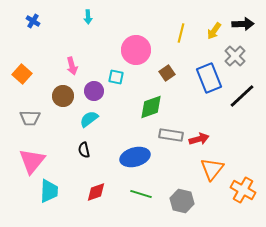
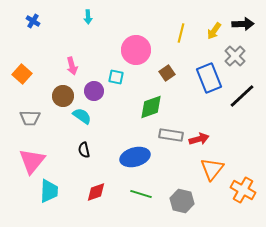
cyan semicircle: moved 7 px left, 3 px up; rotated 72 degrees clockwise
